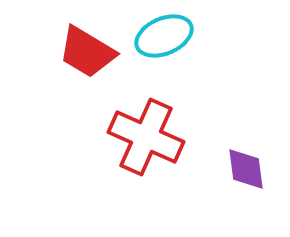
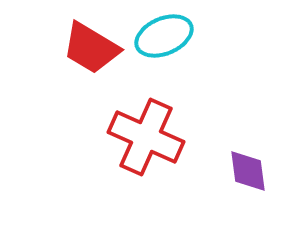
red trapezoid: moved 4 px right, 4 px up
purple diamond: moved 2 px right, 2 px down
